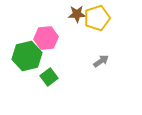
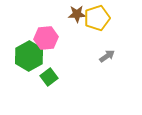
green hexagon: moved 2 px right; rotated 16 degrees counterclockwise
gray arrow: moved 6 px right, 5 px up
